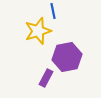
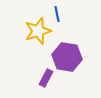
blue line: moved 4 px right, 3 px down
purple hexagon: rotated 20 degrees clockwise
